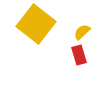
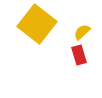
yellow square: moved 1 px right
